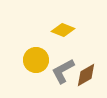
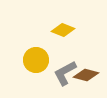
gray L-shape: moved 2 px right, 2 px down
brown diamond: rotated 45 degrees clockwise
